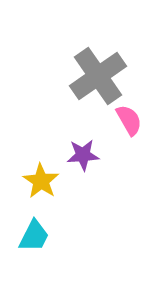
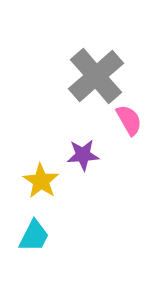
gray cross: moved 2 px left; rotated 6 degrees counterclockwise
